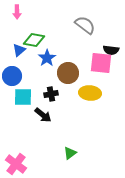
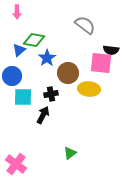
yellow ellipse: moved 1 px left, 4 px up
black arrow: rotated 102 degrees counterclockwise
